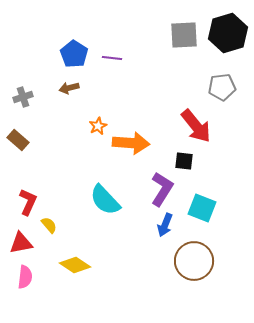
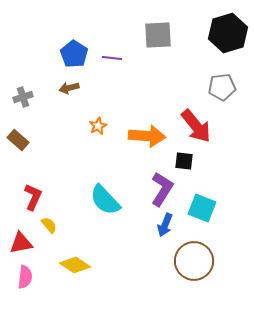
gray square: moved 26 px left
orange arrow: moved 16 px right, 7 px up
red L-shape: moved 5 px right, 5 px up
